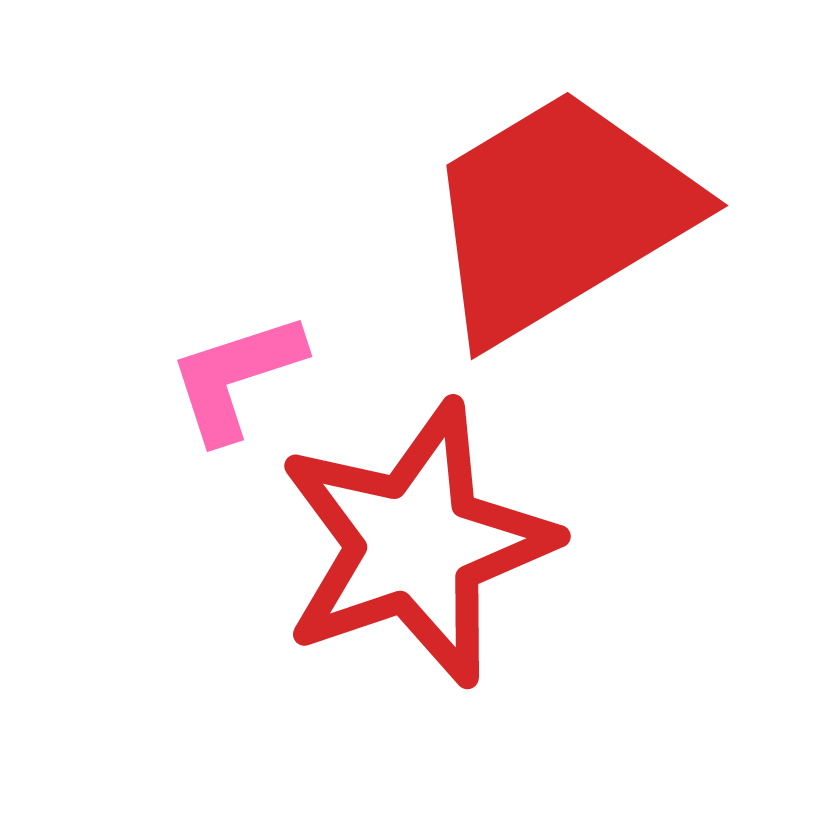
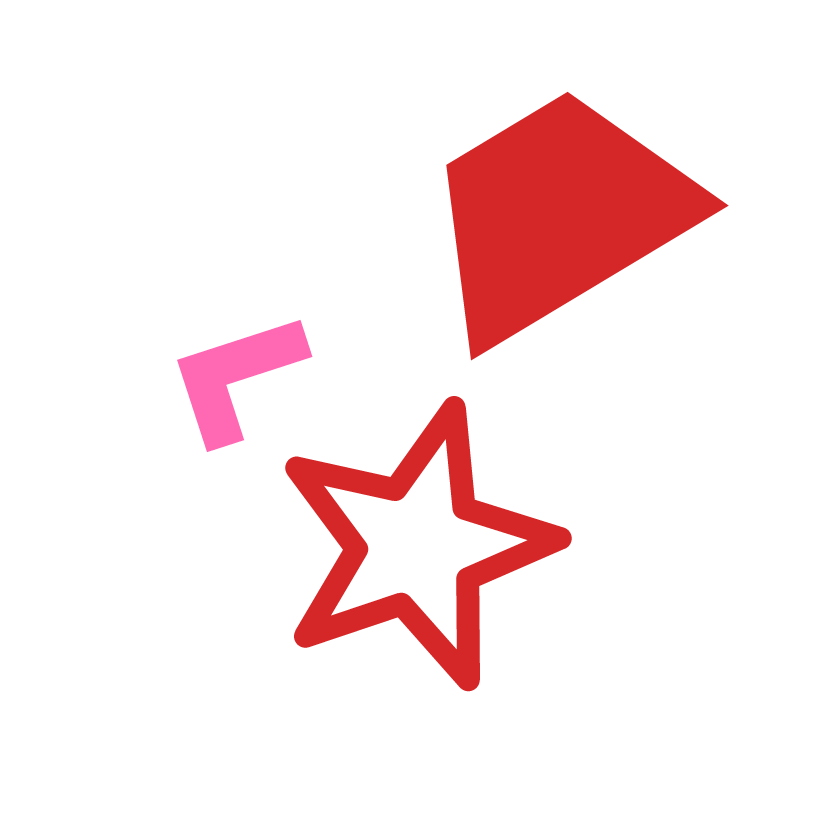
red star: moved 1 px right, 2 px down
